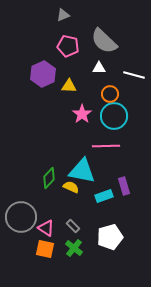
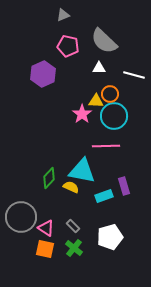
yellow triangle: moved 27 px right, 15 px down
